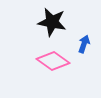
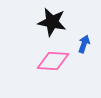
pink diamond: rotated 32 degrees counterclockwise
